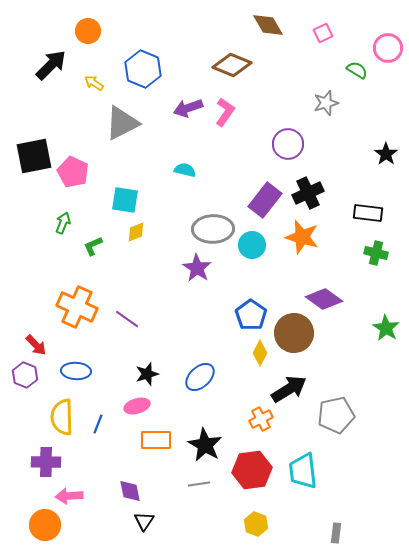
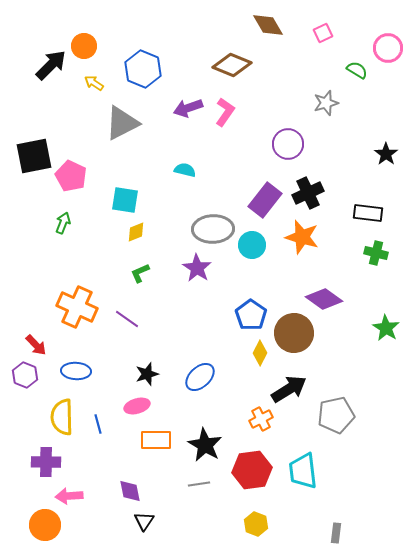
orange circle at (88, 31): moved 4 px left, 15 px down
pink pentagon at (73, 172): moved 2 px left, 4 px down
green L-shape at (93, 246): moved 47 px right, 27 px down
blue line at (98, 424): rotated 36 degrees counterclockwise
